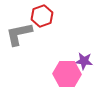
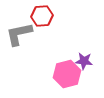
red hexagon: rotated 15 degrees clockwise
pink hexagon: rotated 16 degrees counterclockwise
